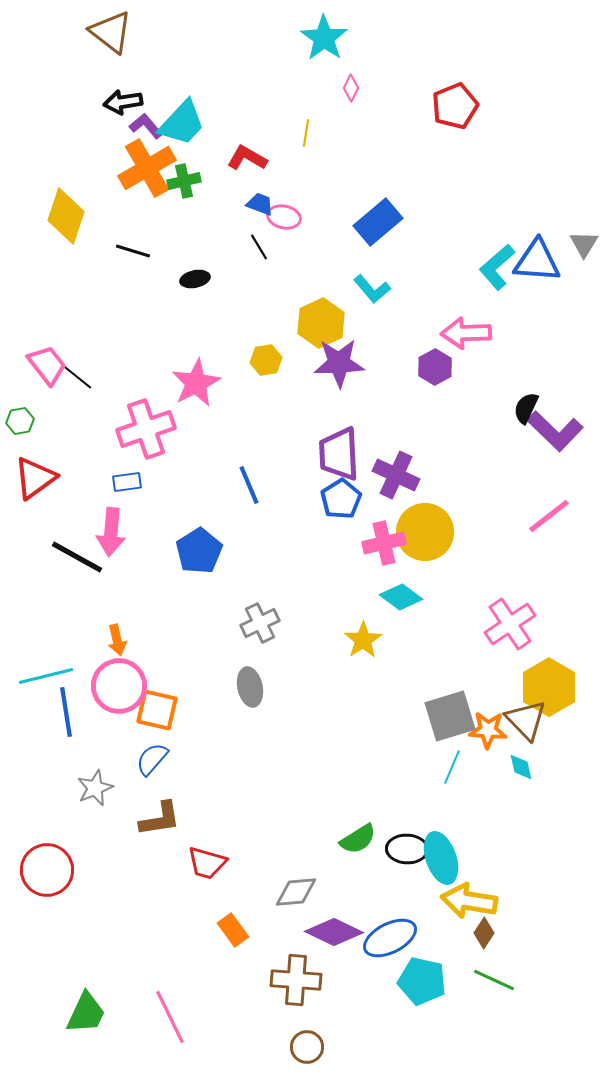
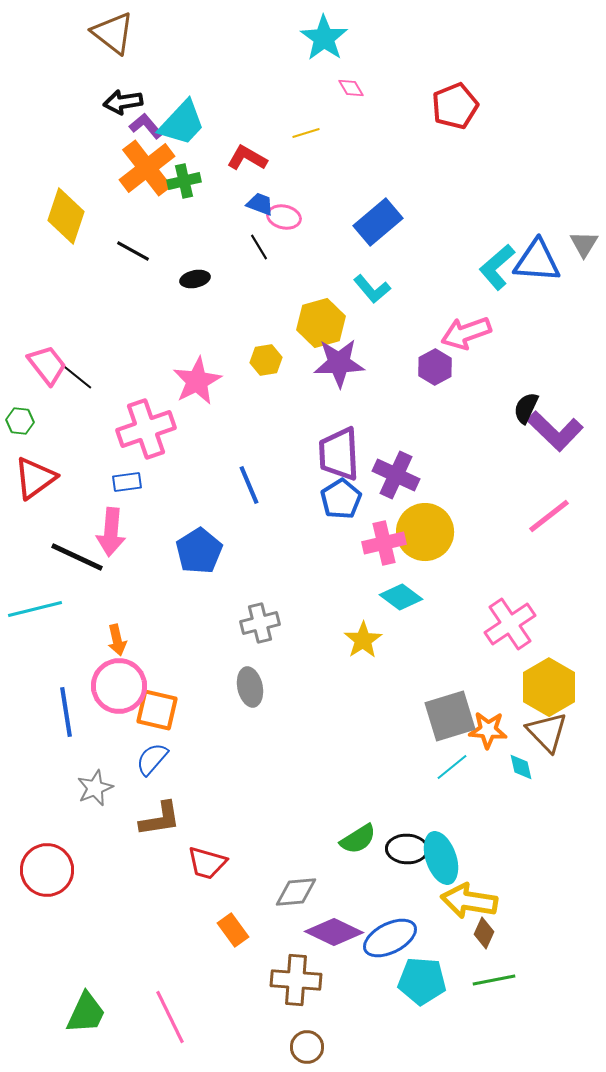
brown triangle at (111, 32): moved 2 px right, 1 px down
pink diamond at (351, 88): rotated 56 degrees counterclockwise
yellow line at (306, 133): rotated 64 degrees clockwise
orange cross at (147, 168): rotated 8 degrees counterclockwise
black line at (133, 251): rotated 12 degrees clockwise
yellow hexagon at (321, 323): rotated 9 degrees clockwise
pink arrow at (466, 333): rotated 18 degrees counterclockwise
pink star at (196, 383): moved 1 px right, 2 px up
green hexagon at (20, 421): rotated 16 degrees clockwise
black line at (77, 557): rotated 4 degrees counterclockwise
gray cross at (260, 623): rotated 12 degrees clockwise
cyan line at (46, 676): moved 11 px left, 67 px up
brown triangle at (526, 720): moved 21 px right, 12 px down
cyan line at (452, 767): rotated 28 degrees clockwise
brown diamond at (484, 933): rotated 8 degrees counterclockwise
green line at (494, 980): rotated 36 degrees counterclockwise
cyan pentagon at (422, 981): rotated 9 degrees counterclockwise
